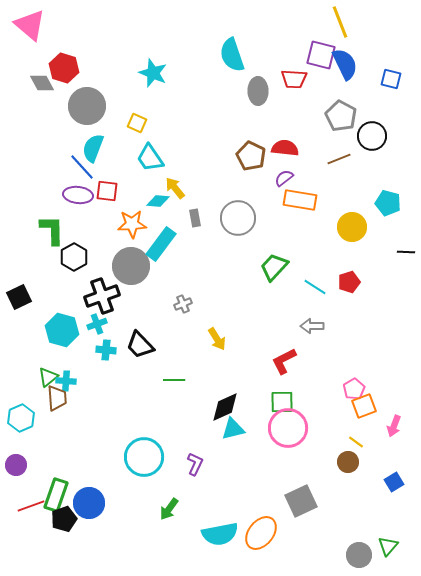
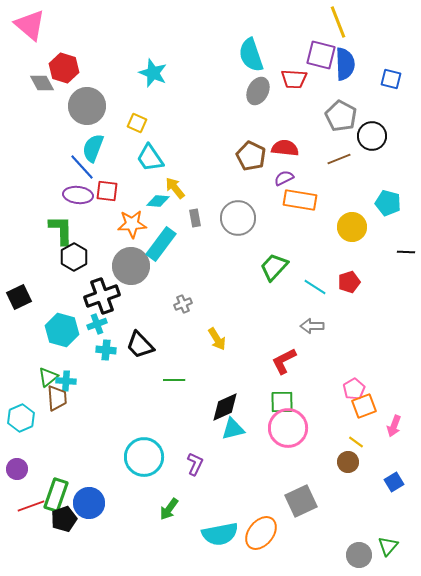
yellow line at (340, 22): moved 2 px left
cyan semicircle at (232, 55): moved 19 px right
blue semicircle at (345, 64): rotated 24 degrees clockwise
gray ellipse at (258, 91): rotated 28 degrees clockwise
purple semicircle at (284, 178): rotated 12 degrees clockwise
green L-shape at (52, 230): moved 9 px right
purple circle at (16, 465): moved 1 px right, 4 px down
